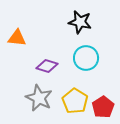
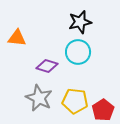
black star: rotated 25 degrees counterclockwise
cyan circle: moved 8 px left, 6 px up
yellow pentagon: rotated 25 degrees counterclockwise
red pentagon: moved 3 px down
